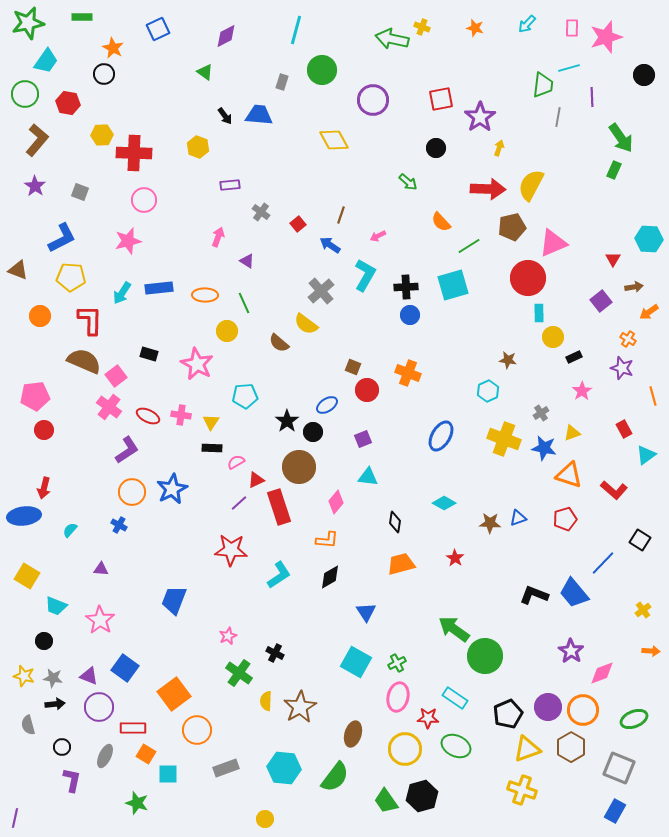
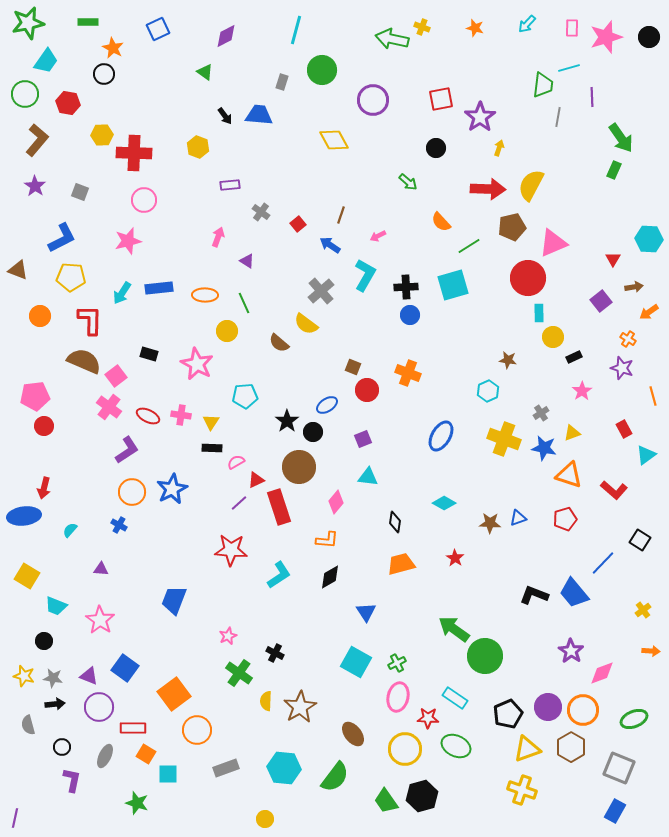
green rectangle at (82, 17): moved 6 px right, 5 px down
black circle at (644, 75): moved 5 px right, 38 px up
red circle at (44, 430): moved 4 px up
brown ellipse at (353, 734): rotated 55 degrees counterclockwise
